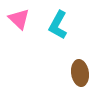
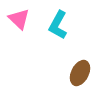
brown ellipse: rotated 35 degrees clockwise
